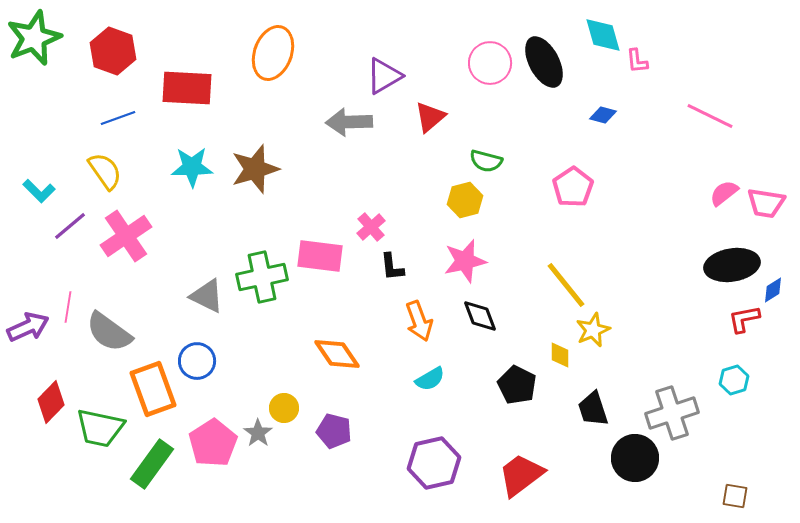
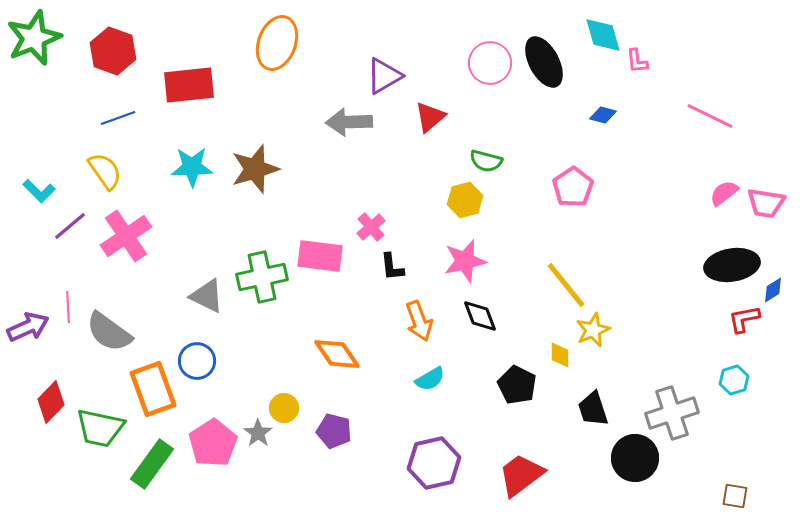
orange ellipse at (273, 53): moved 4 px right, 10 px up
red rectangle at (187, 88): moved 2 px right, 3 px up; rotated 9 degrees counterclockwise
pink line at (68, 307): rotated 12 degrees counterclockwise
